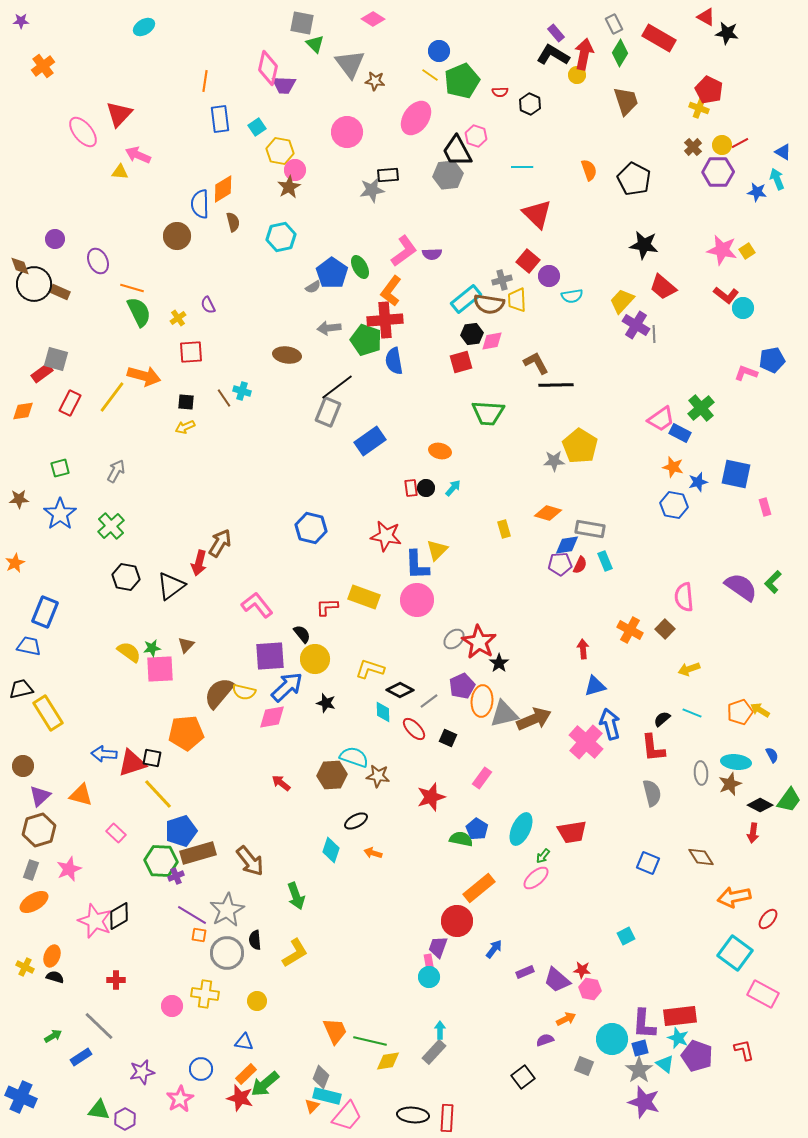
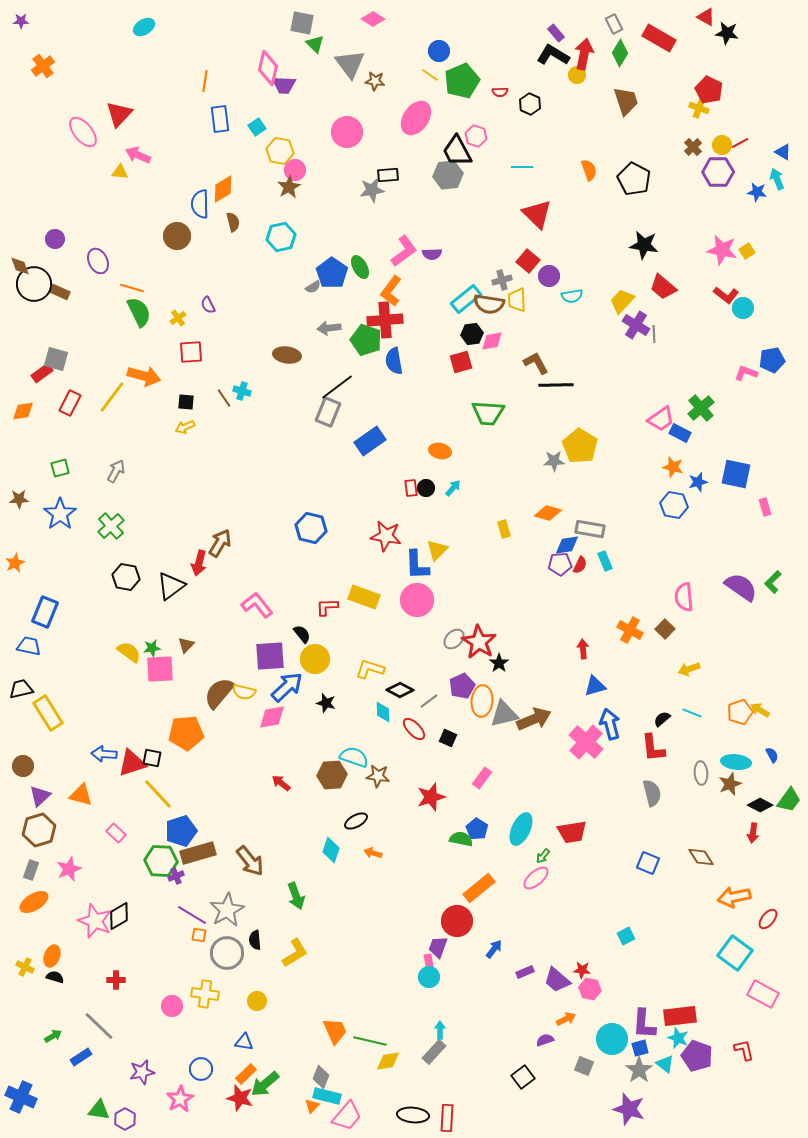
purple star at (644, 1102): moved 15 px left, 7 px down
